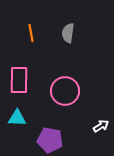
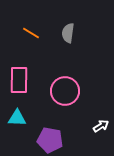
orange line: rotated 48 degrees counterclockwise
